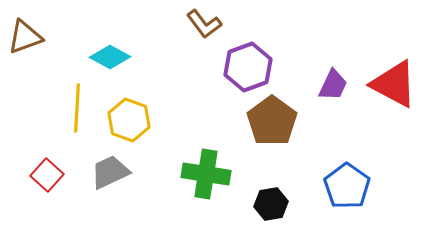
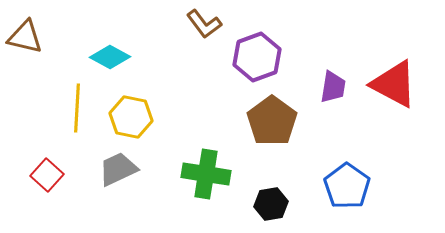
brown triangle: rotated 33 degrees clockwise
purple hexagon: moved 9 px right, 10 px up
purple trapezoid: moved 2 px down; rotated 16 degrees counterclockwise
yellow hexagon: moved 2 px right, 3 px up; rotated 9 degrees counterclockwise
gray trapezoid: moved 8 px right, 3 px up
